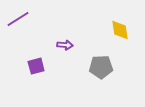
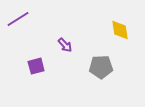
purple arrow: rotated 42 degrees clockwise
